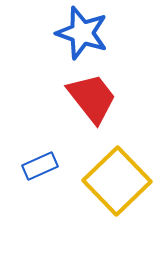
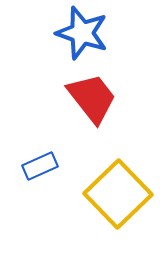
yellow square: moved 1 px right, 13 px down
